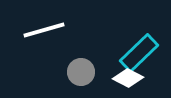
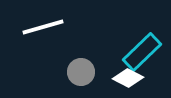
white line: moved 1 px left, 3 px up
cyan rectangle: moved 3 px right, 1 px up
